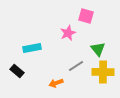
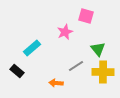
pink star: moved 3 px left, 1 px up
cyan rectangle: rotated 30 degrees counterclockwise
orange arrow: rotated 24 degrees clockwise
